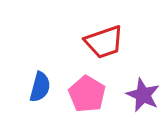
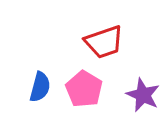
pink pentagon: moved 3 px left, 5 px up
